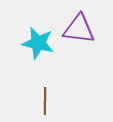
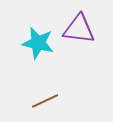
brown line: rotated 64 degrees clockwise
